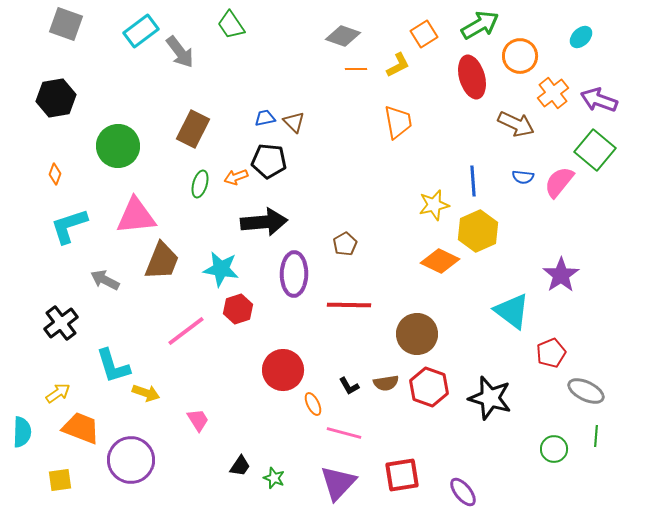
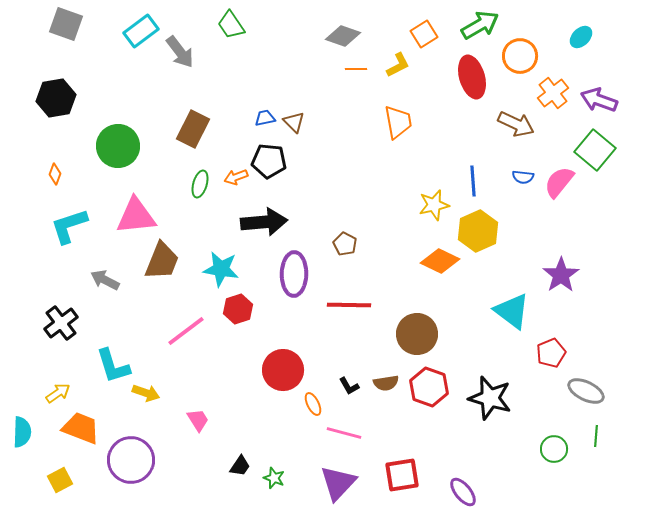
brown pentagon at (345, 244): rotated 15 degrees counterclockwise
yellow square at (60, 480): rotated 20 degrees counterclockwise
